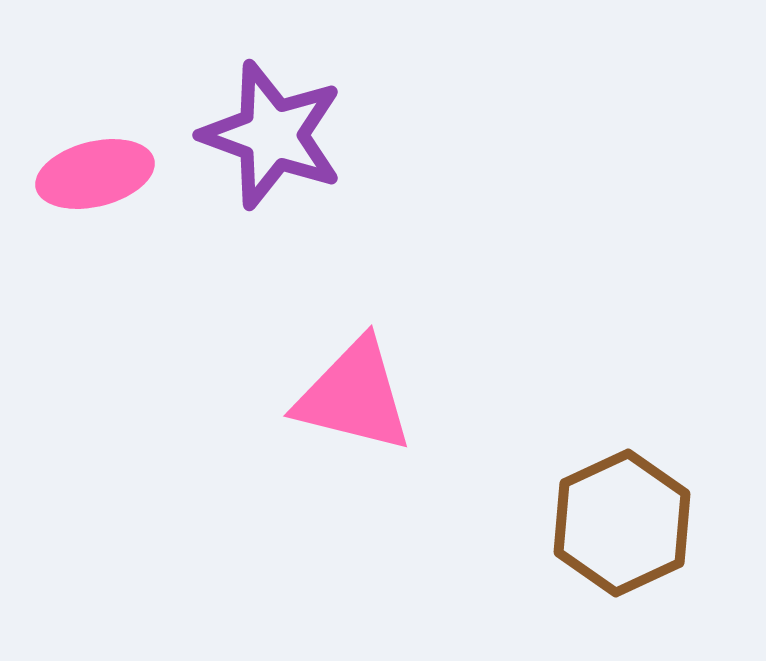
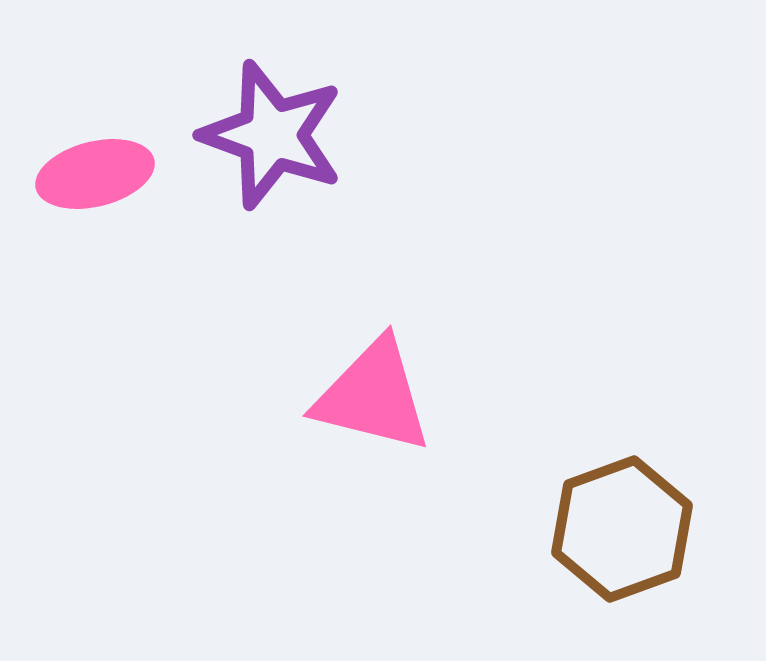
pink triangle: moved 19 px right
brown hexagon: moved 6 px down; rotated 5 degrees clockwise
